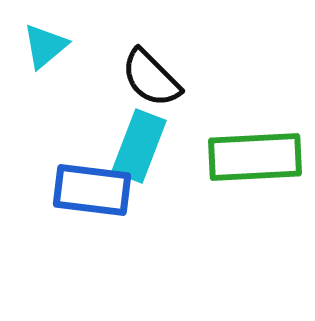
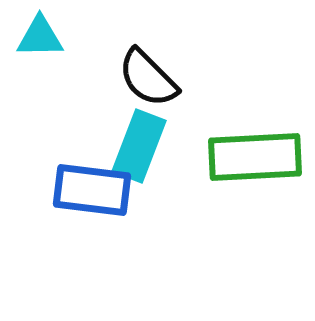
cyan triangle: moved 5 px left, 9 px up; rotated 39 degrees clockwise
black semicircle: moved 3 px left
